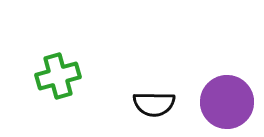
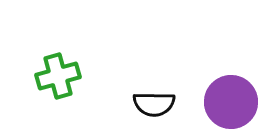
purple circle: moved 4 px right
